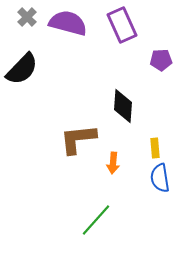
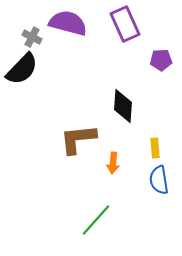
gray cross: moved 5 px right, 20 px down; rotated 18 degrees counterclockwise
purple rectangle: moved 3 px right, 1 px up
blue semicircle: moved 1 px left, 2 px down
